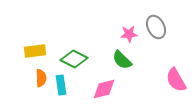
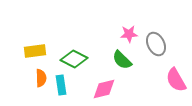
gray ellipse: moved 17 px down
